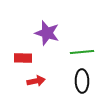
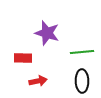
red arrow: moved 2 px right
